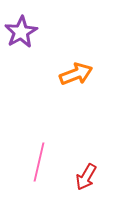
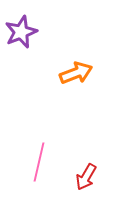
purple star: rotated 8 degrees clockwise
orange arrow: moved 1 px up
